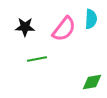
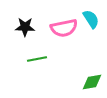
cyan semicircle: rotated 36 degrees counterclockwise
pink semicircle: moved 1 px up; rotated 40 degrees clockwise
